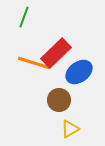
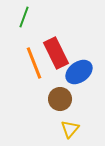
red rectangle: rotated 72 degrees counterclockwise
orange line: rotated 52 degrees clockwise
brown circle: moved 1 px right, 1 px up
yellow triangle: rotated 18 degrees counterclockwise
